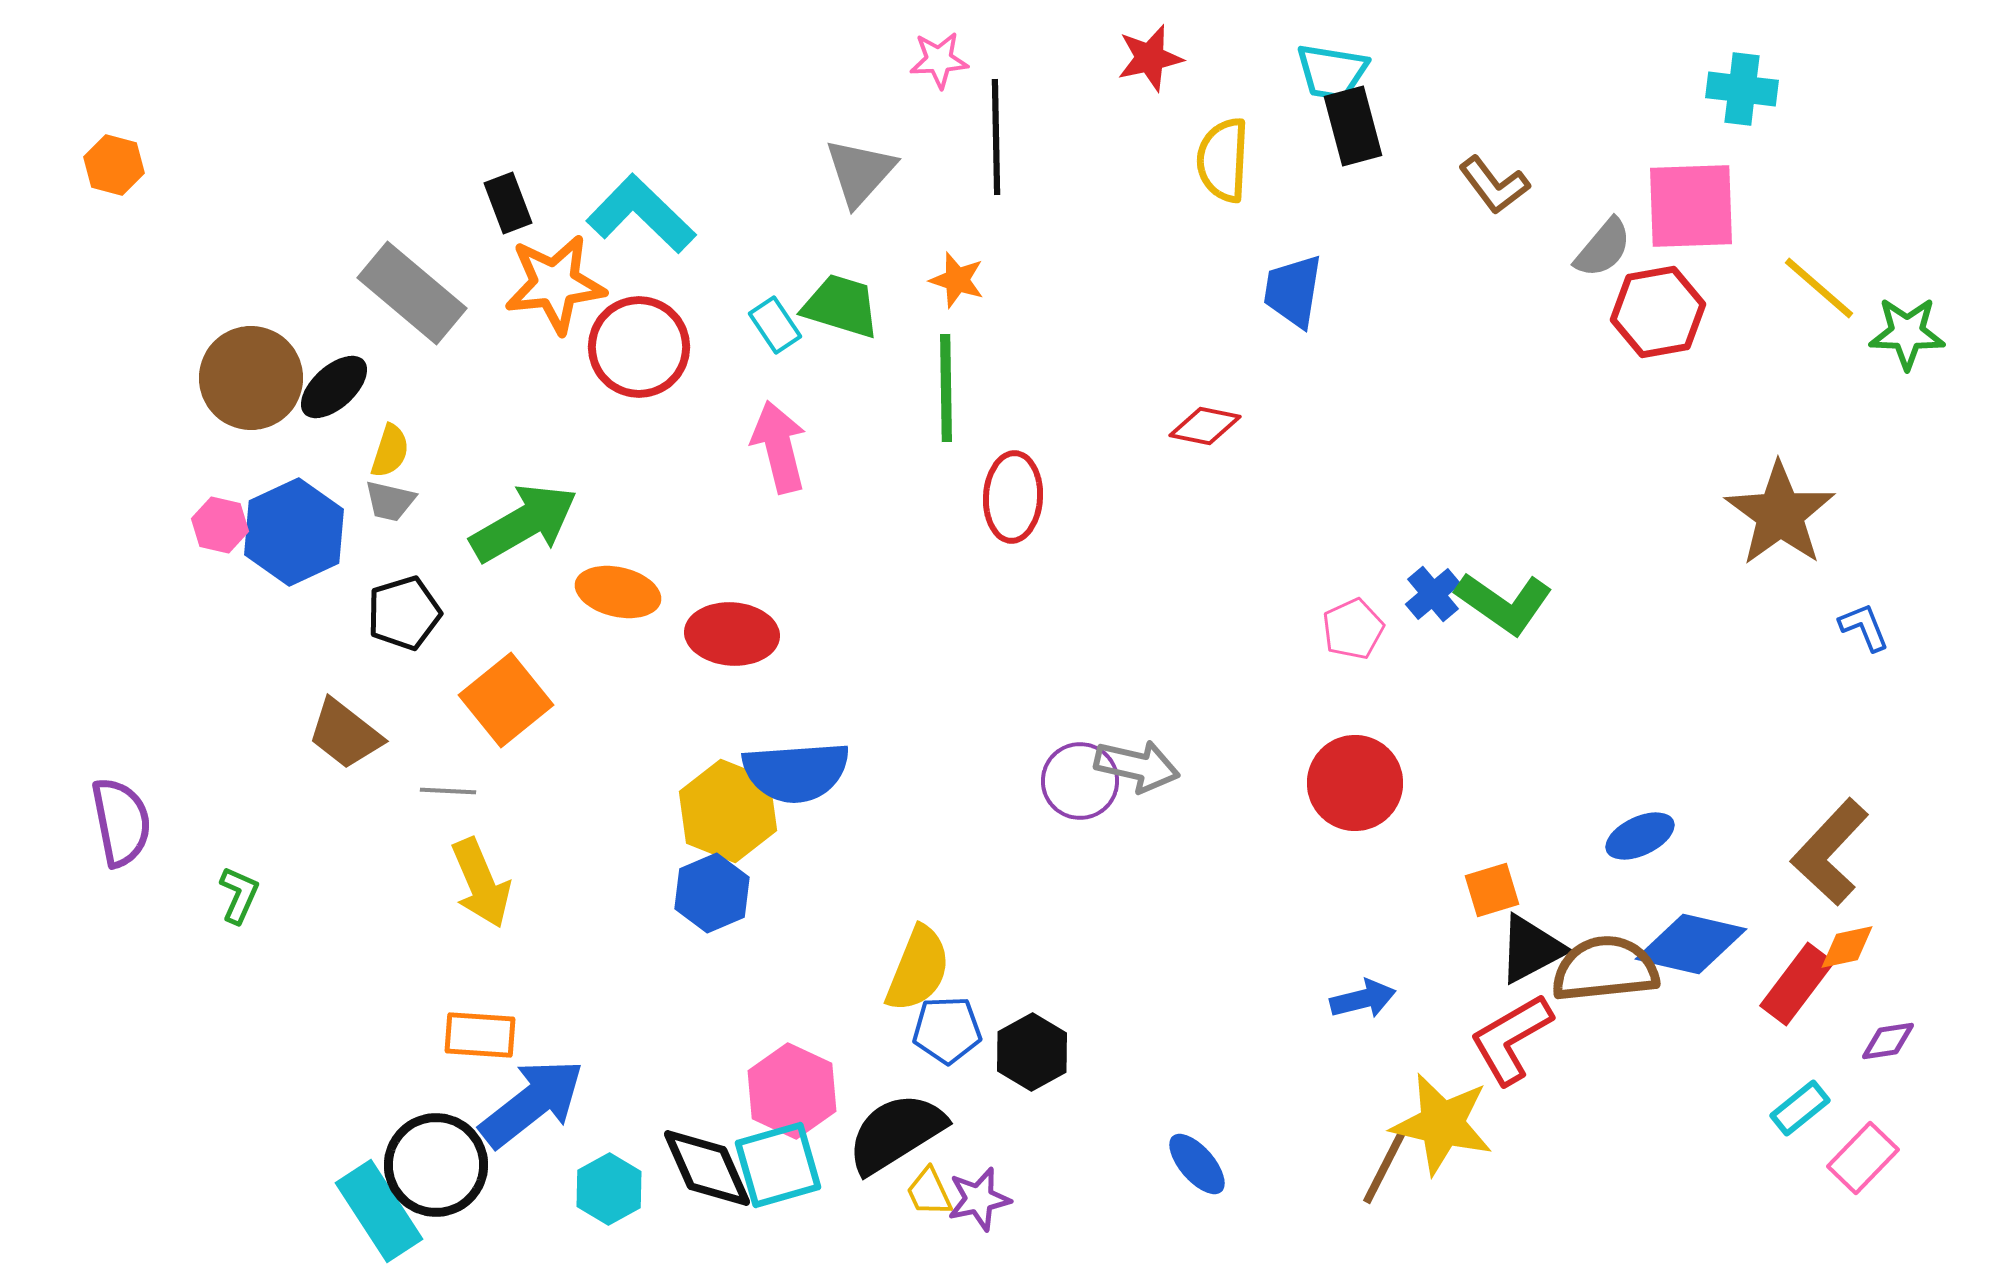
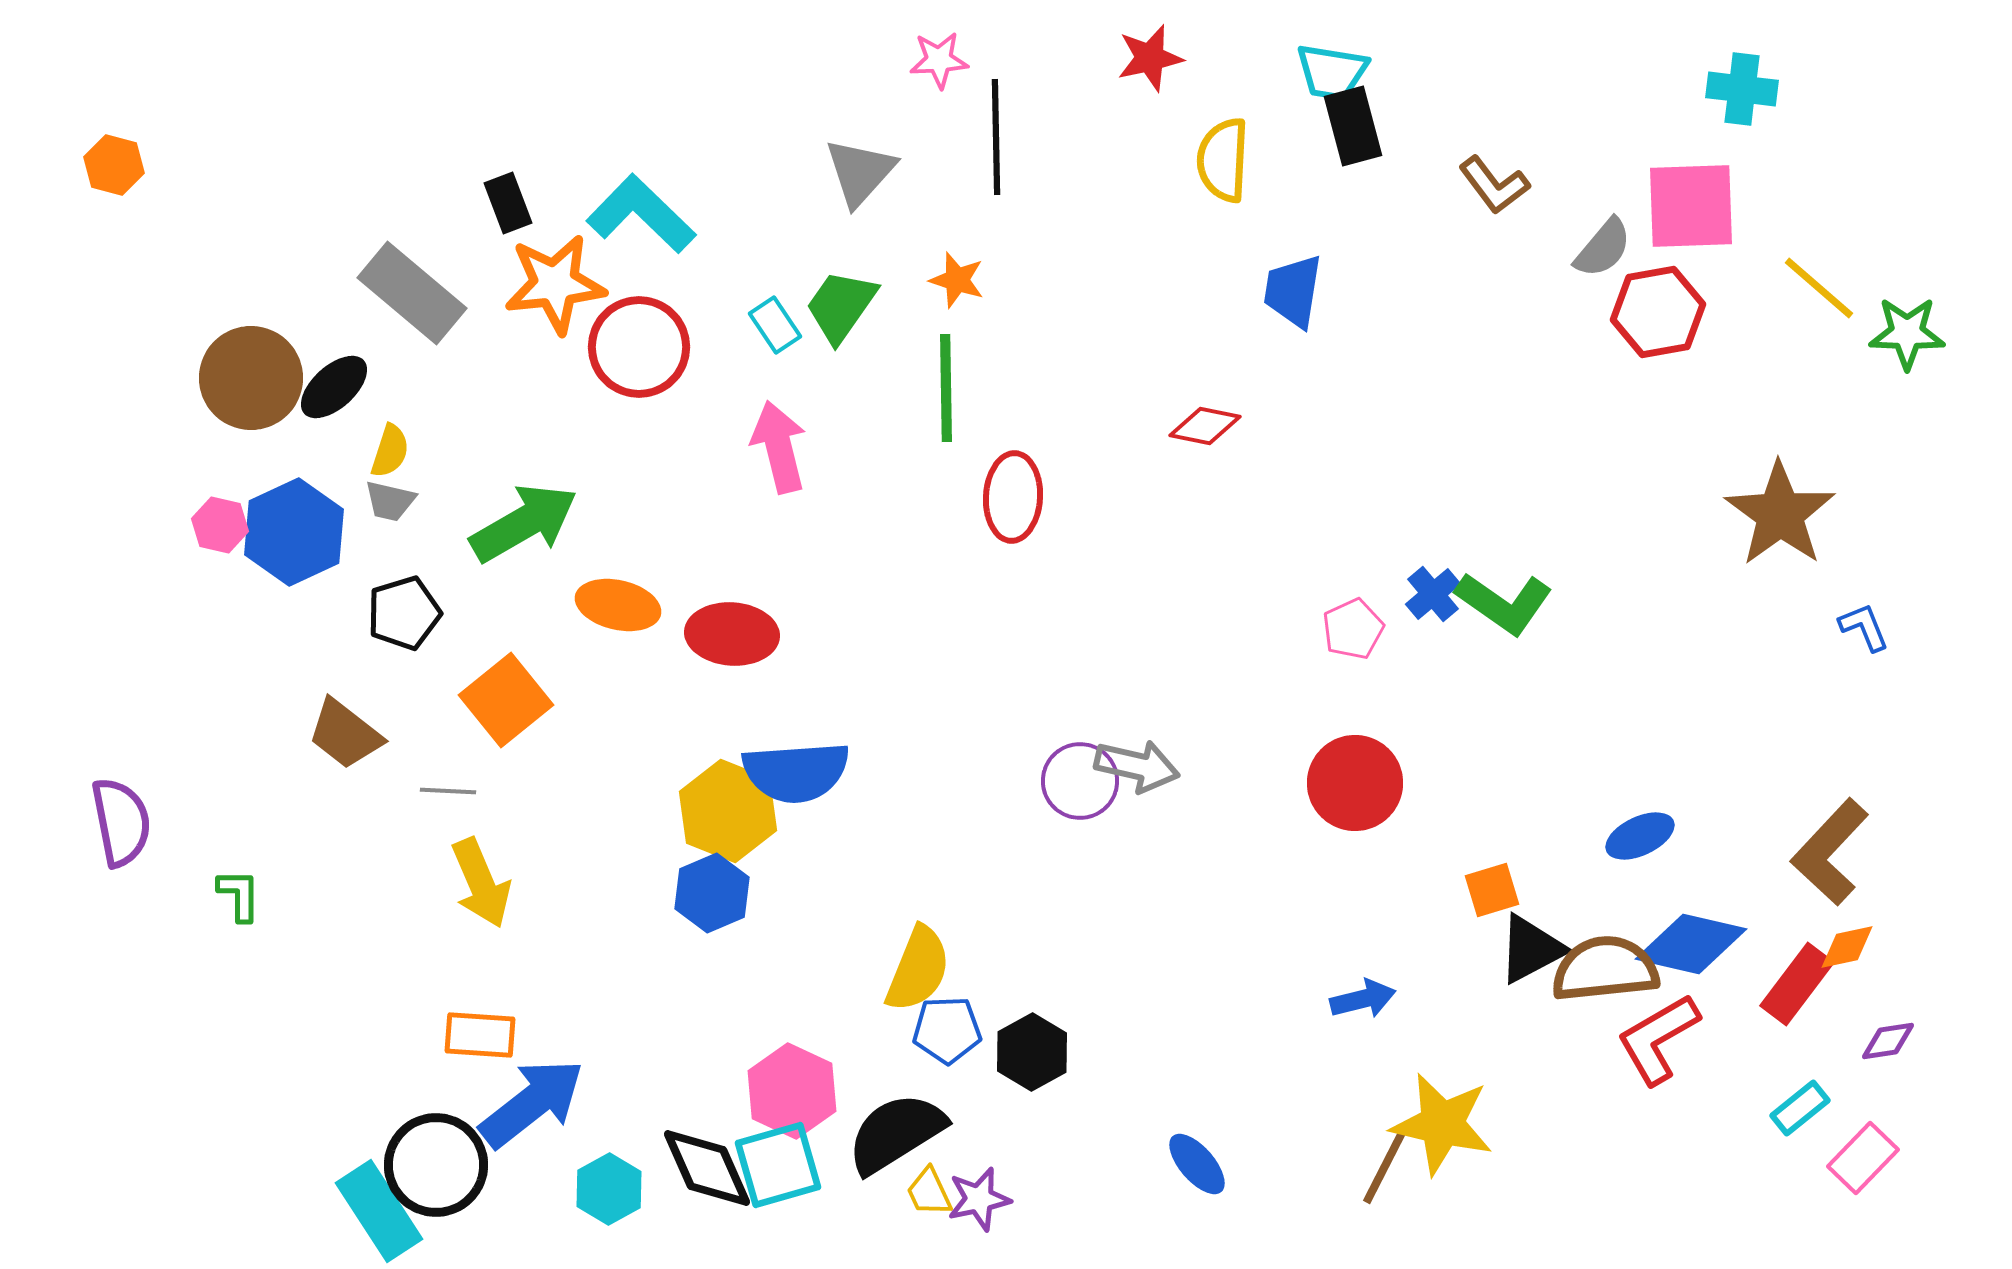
green trapezoid at (841, 306): rotated 72 degrees counterclockwise
orange ellipse at (618, 592): moved 13 px down
green L-shape at (239, 895): rotated 24 degrees counterclockwise
red L-shape at (1511, 1039): moved 147 px right
